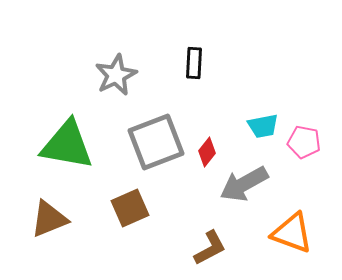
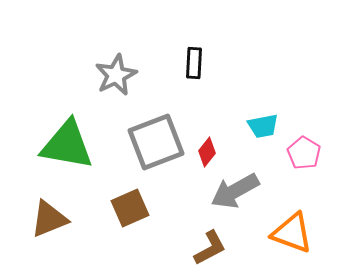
pink pentagon: moved 11 px down; rotated 20 degrees clockwise
gray arrow: moved 9 px left, 7 px down
